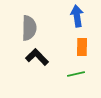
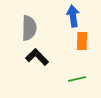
blue arrow: moved 4 px left
orange rectangle: moved 6 px up
green line: moved 1 px right, 5 px down
